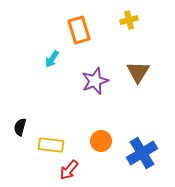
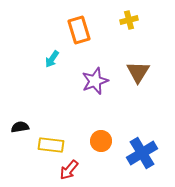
black semicircle: rotated 66 degrees clockwise
